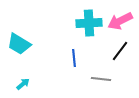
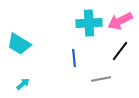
gray line: rotated 18 degrees counterclockwise
